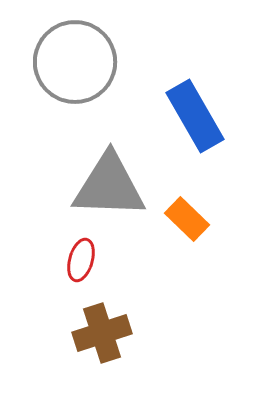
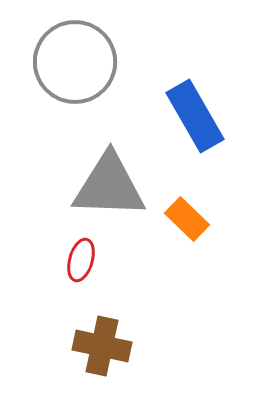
brown cross: moved 13 px down; rotated 30 degrees clockwise
